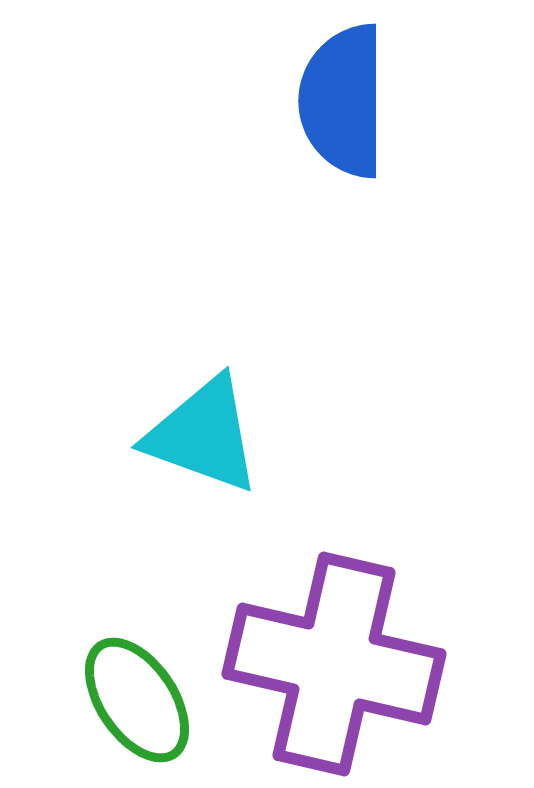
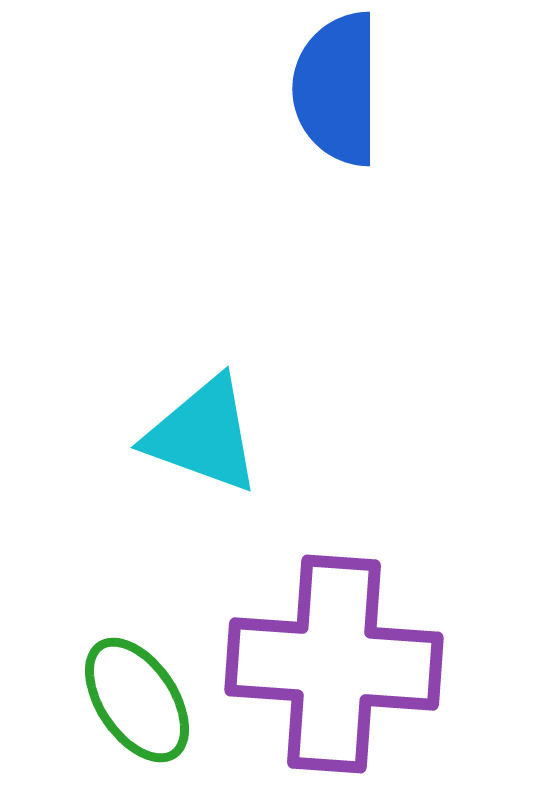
blue semicircle: moved 6 px left, 12 px up
purple cross: rotated 9 degrees counterclockwise
